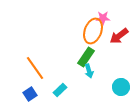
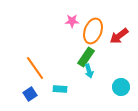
pink star: moved 31 px left, 3 px down
cyan rectangle: moved 1 px up; rotated 48 degrees clockwise
